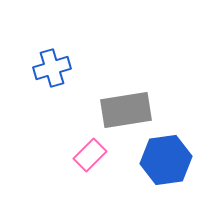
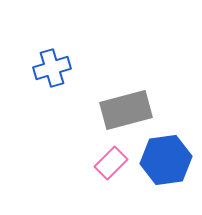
gray rectangle: rotated 6 degrees counterclockwise
pink rectangle: moved 21 px right, 8 px down
